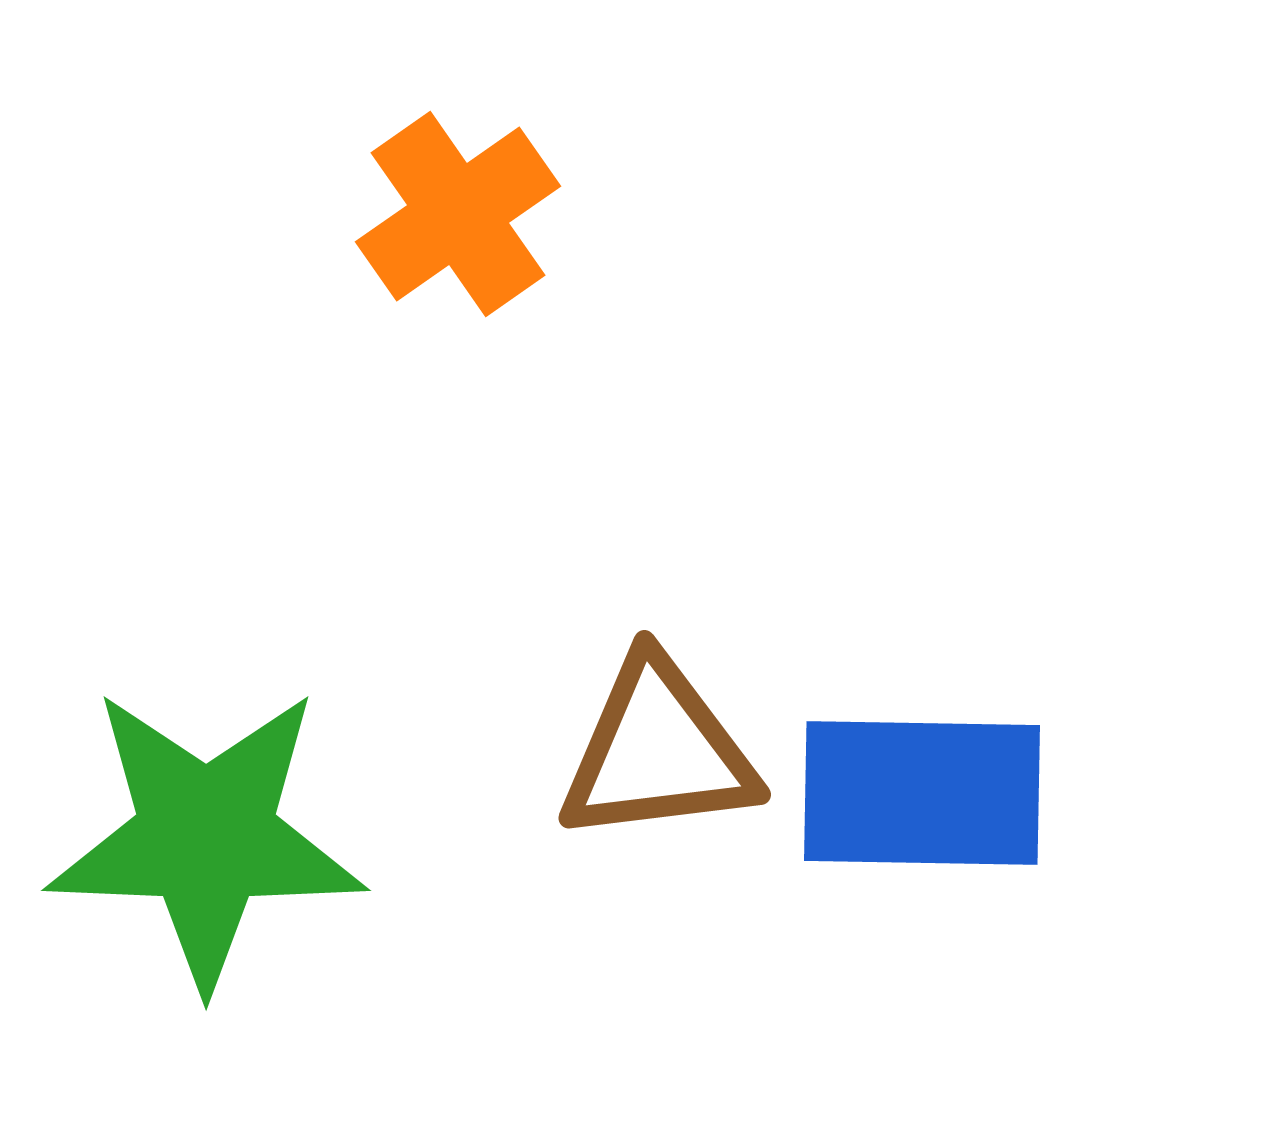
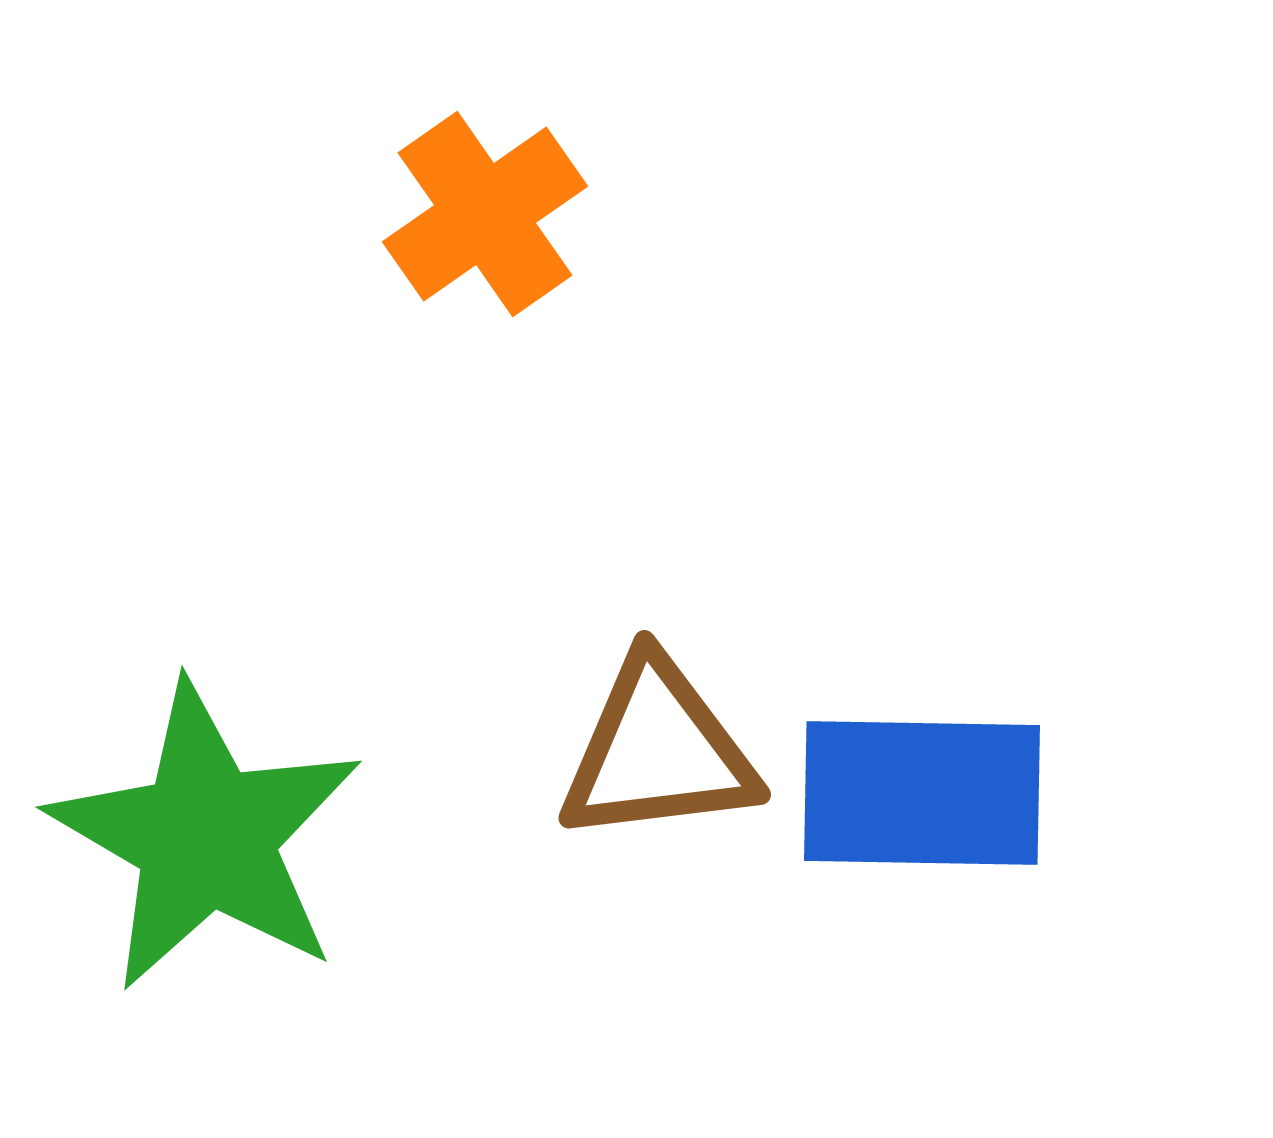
orange cross: moved 27 px right
green star: rotated 28 degrees clockwise
